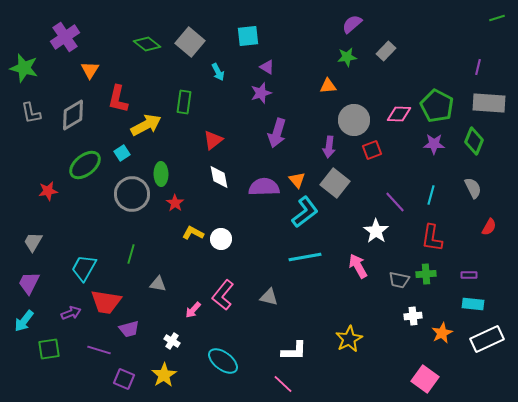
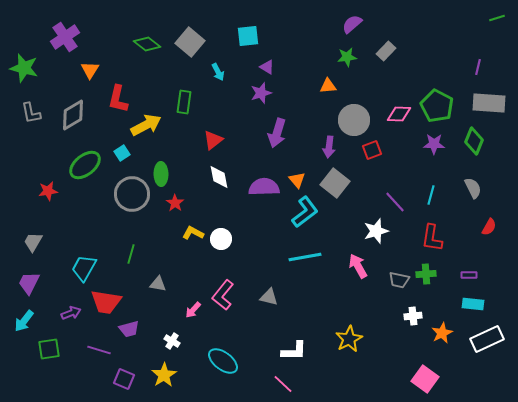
white star at (376, 231): rotated 20 degrees clockwise
